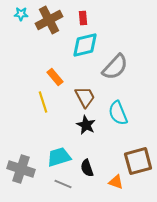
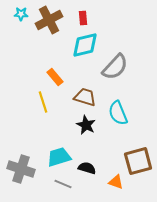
brown trapezoid: rotated 45 degrees counterclockwise
black semicircle: rotated 126 degrees clockwise
